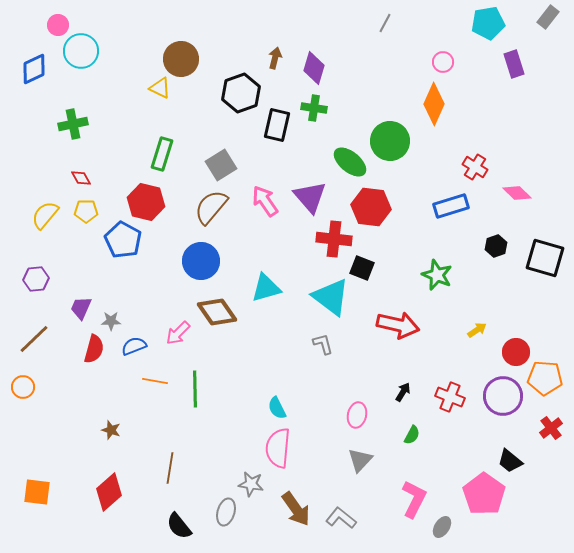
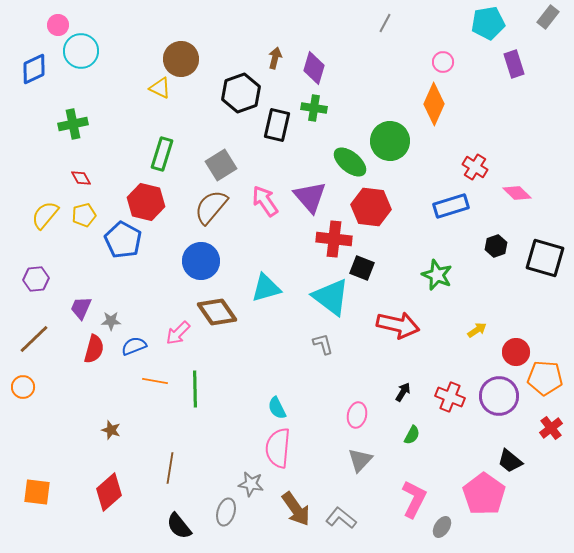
yellow pentagon at (86, 211): moved 2 px left, 4 px down; rotated 15 degrees counterclockwise
purple circle at (503, 396): moved 4 px left
